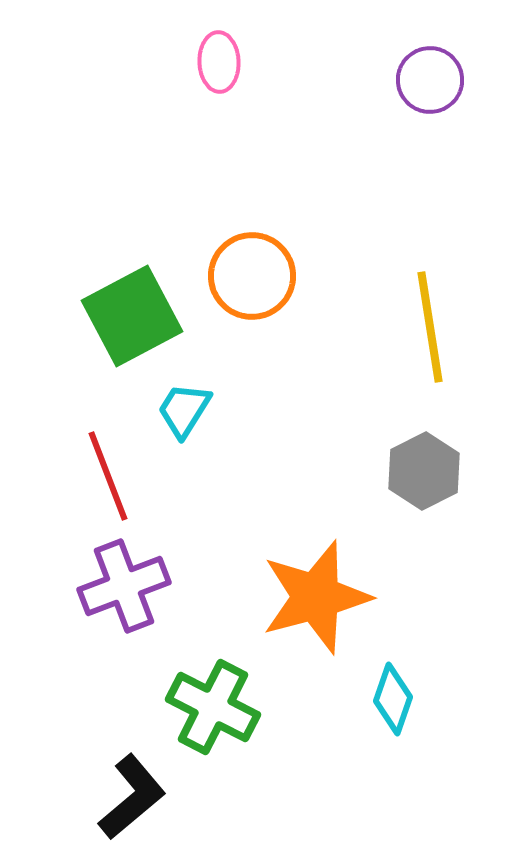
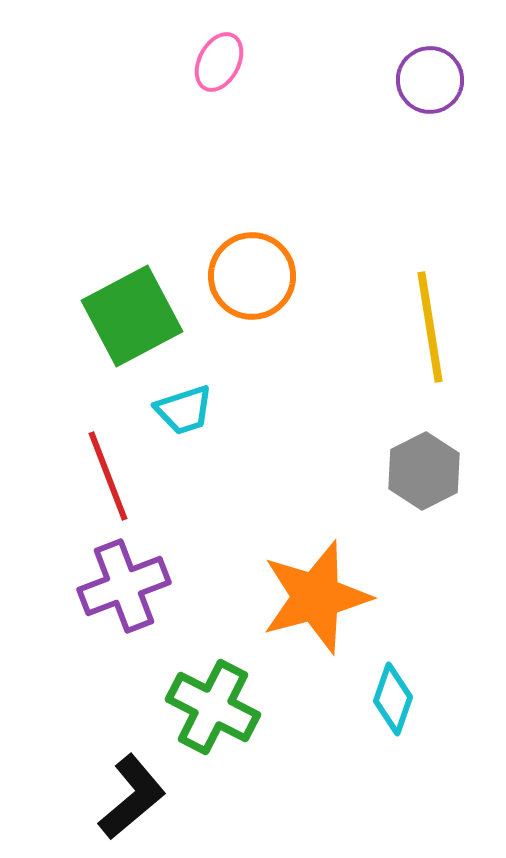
pink ellipse: rotated 30 degrees clockwise
cyan trapezoid: rotated 140 degrees counterclockwise
